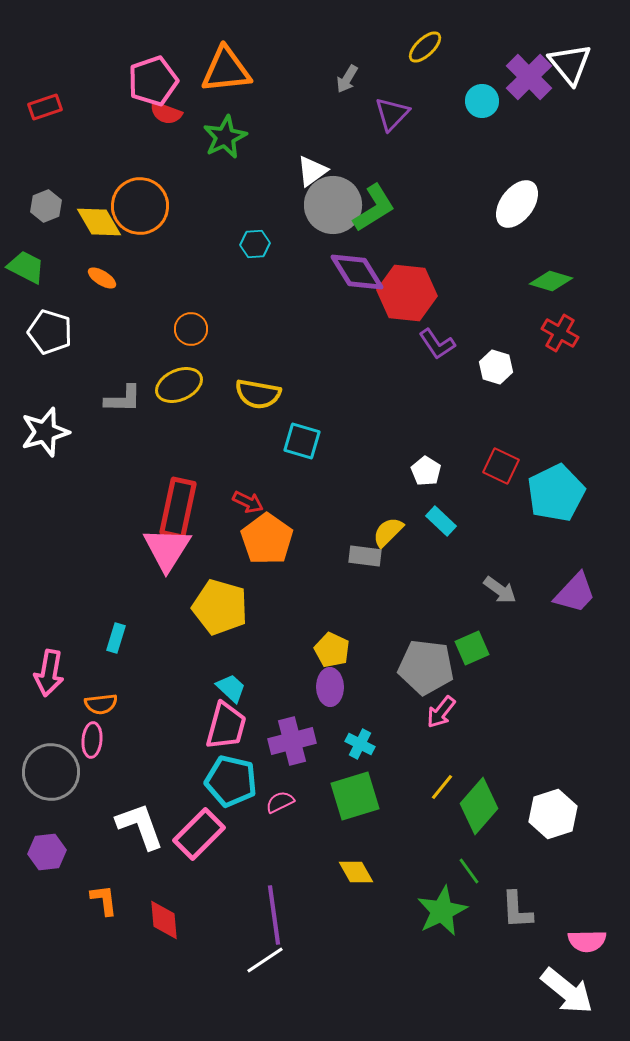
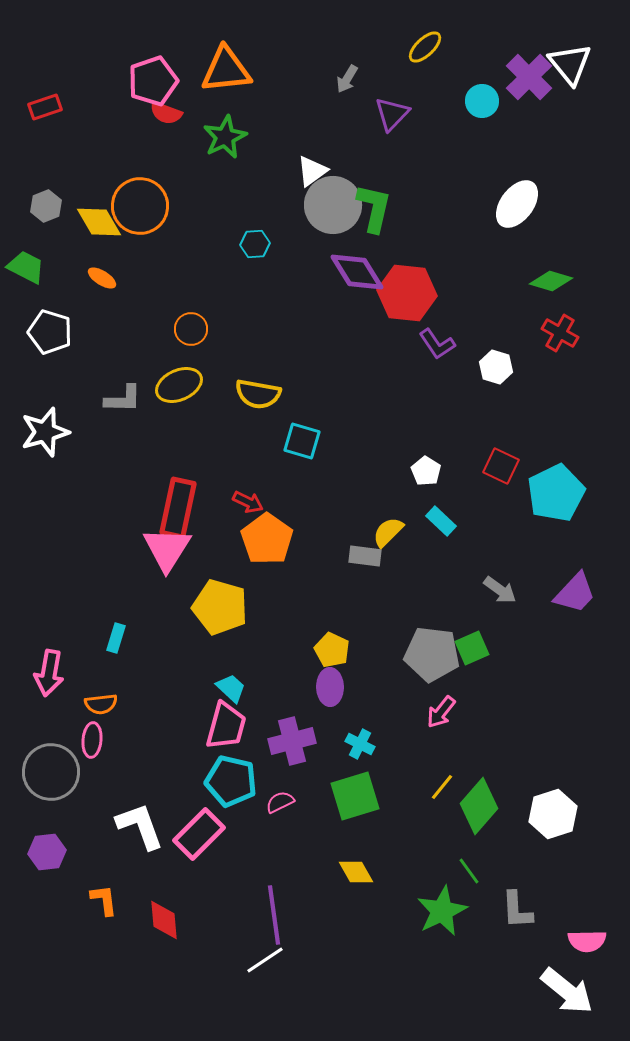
green L-shape at (374, 208): rotated 45 degrees counterclockwise
gray pentagon at (426, 667): moved 6 px right, 13 px up
